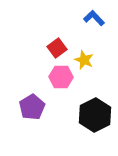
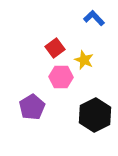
red square: moved 2 px left
